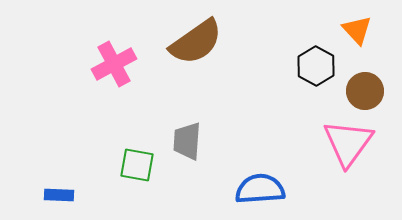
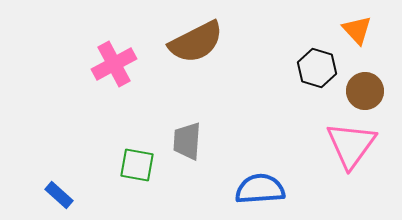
brown semicircle: rotated 8 degrees clockwise
black hexagon: moved 1 px right, 2 px down; rotated 12 degrees counterclockwise
pink triangle: moved 3 px right, 2 px down
blue rectangle: rotated 40 degrees clockwise
